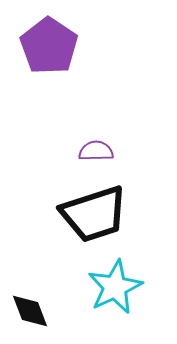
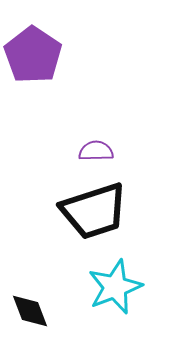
purple pentagon: moved 16 px left, 9 px down
black trapezoid: moved 3 px up
cyan star: rotated 4 degrees clockwise
